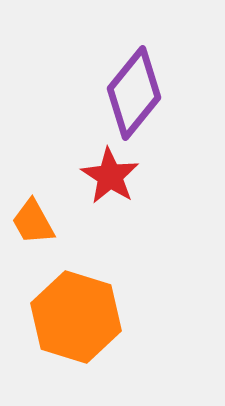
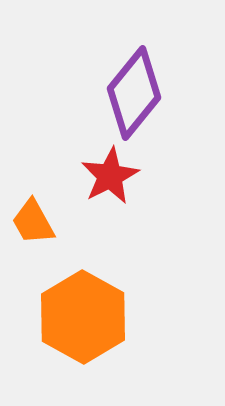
red star: rotated 12 degrees clockwise
orange hexagon: moved 7 px right; rotated 12 degrees clockwise
